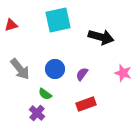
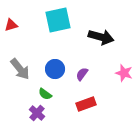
pink star: moved 1 px right
